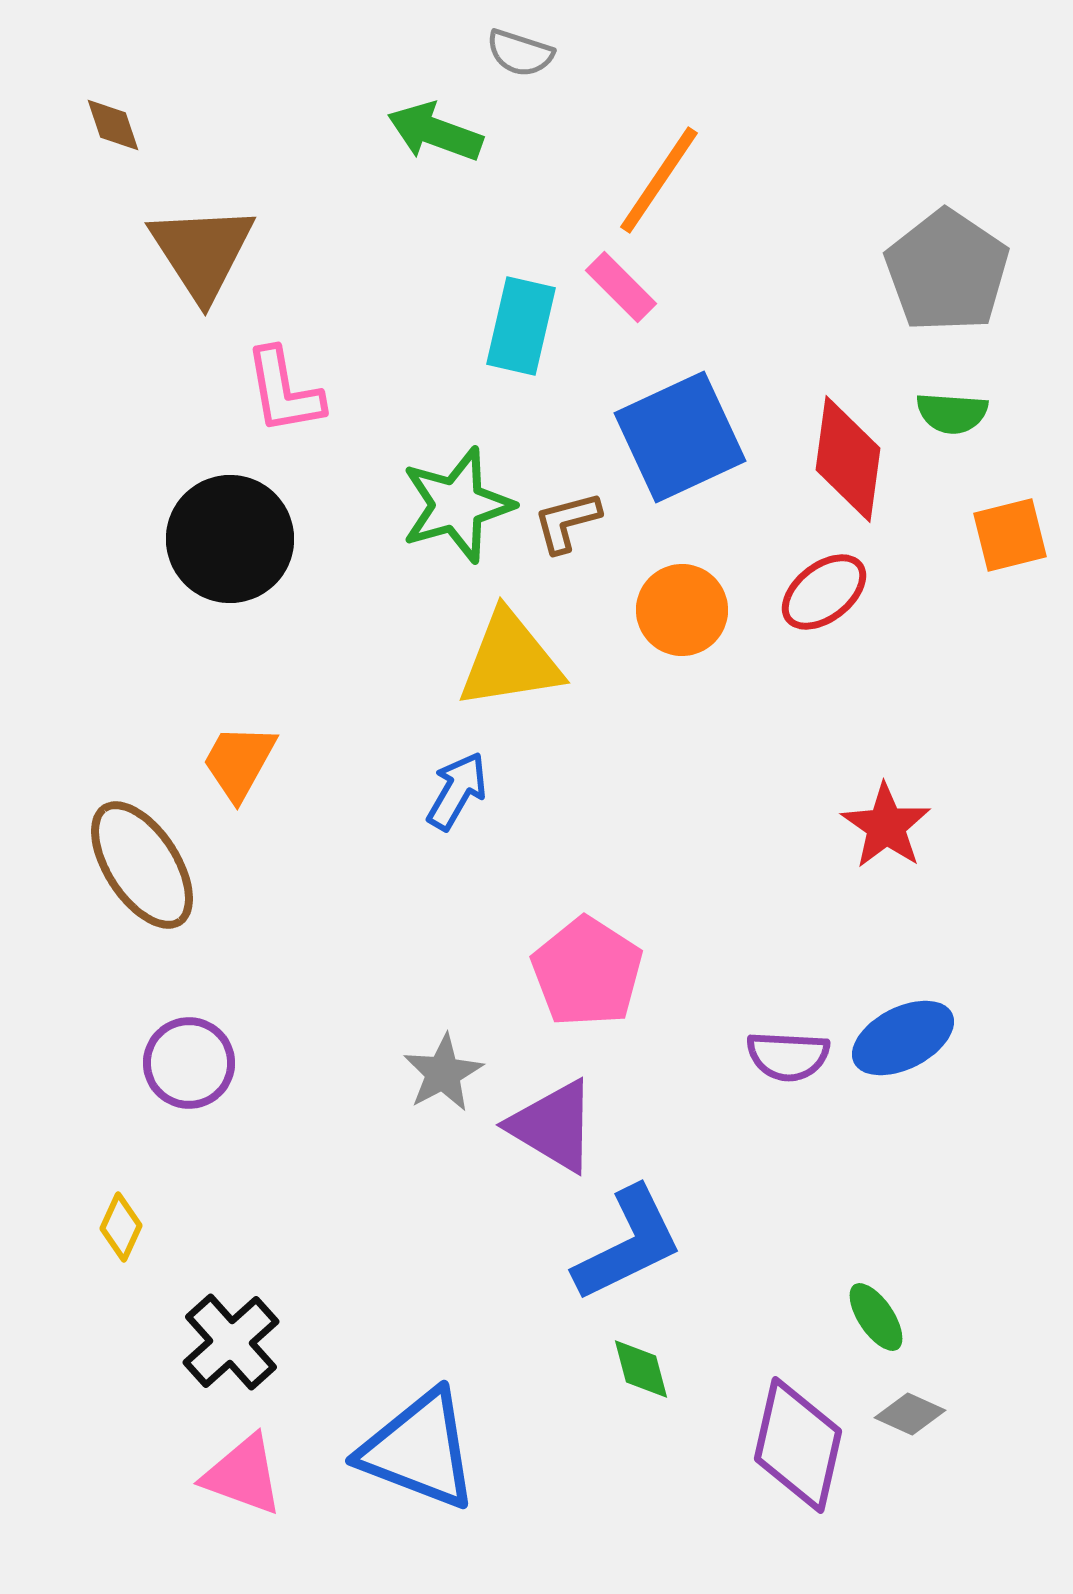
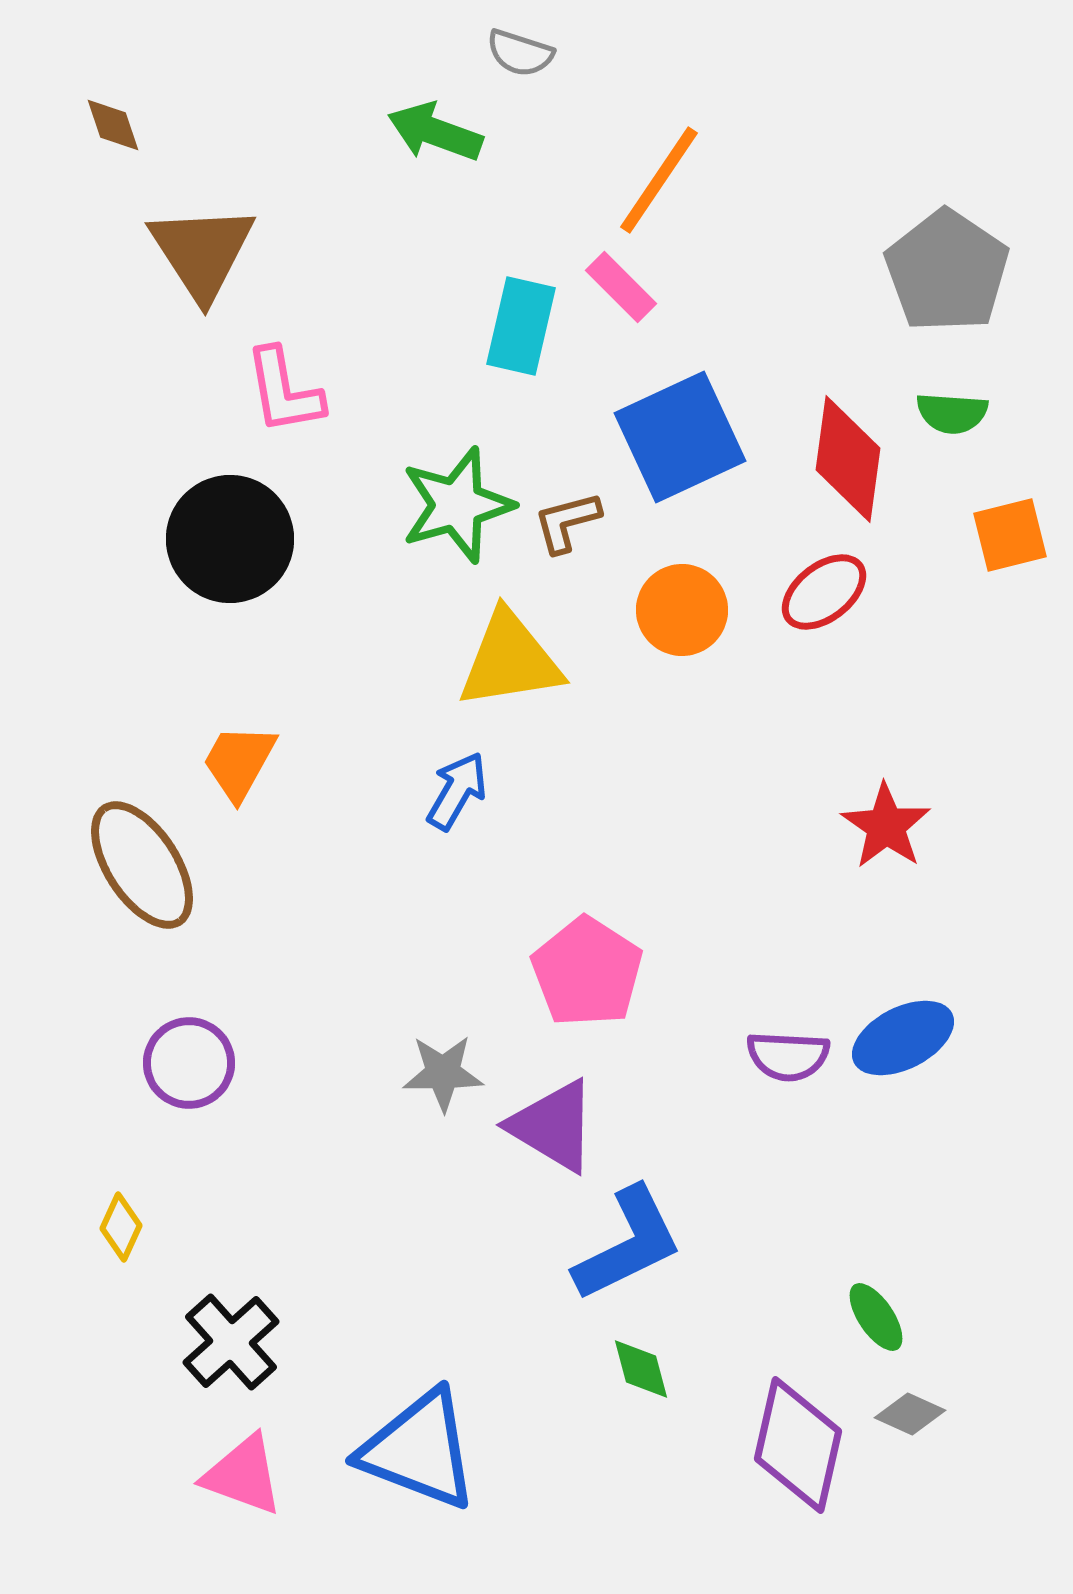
gray star: rotated 28 degrees clockwise
